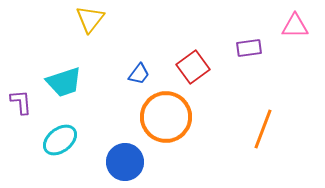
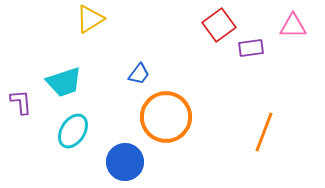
yellow triangle: rotated 20 degrees clockwise
pink triangle: moved 2 px left
purple rectangle: moved 2 px right
red square: moved 26 px right, 42 px up
orange line: moved 1 px right, 3 px down
cyan ellipse: moved 13 px right, 9 px up; rotated 20 degrees counterclockwise
